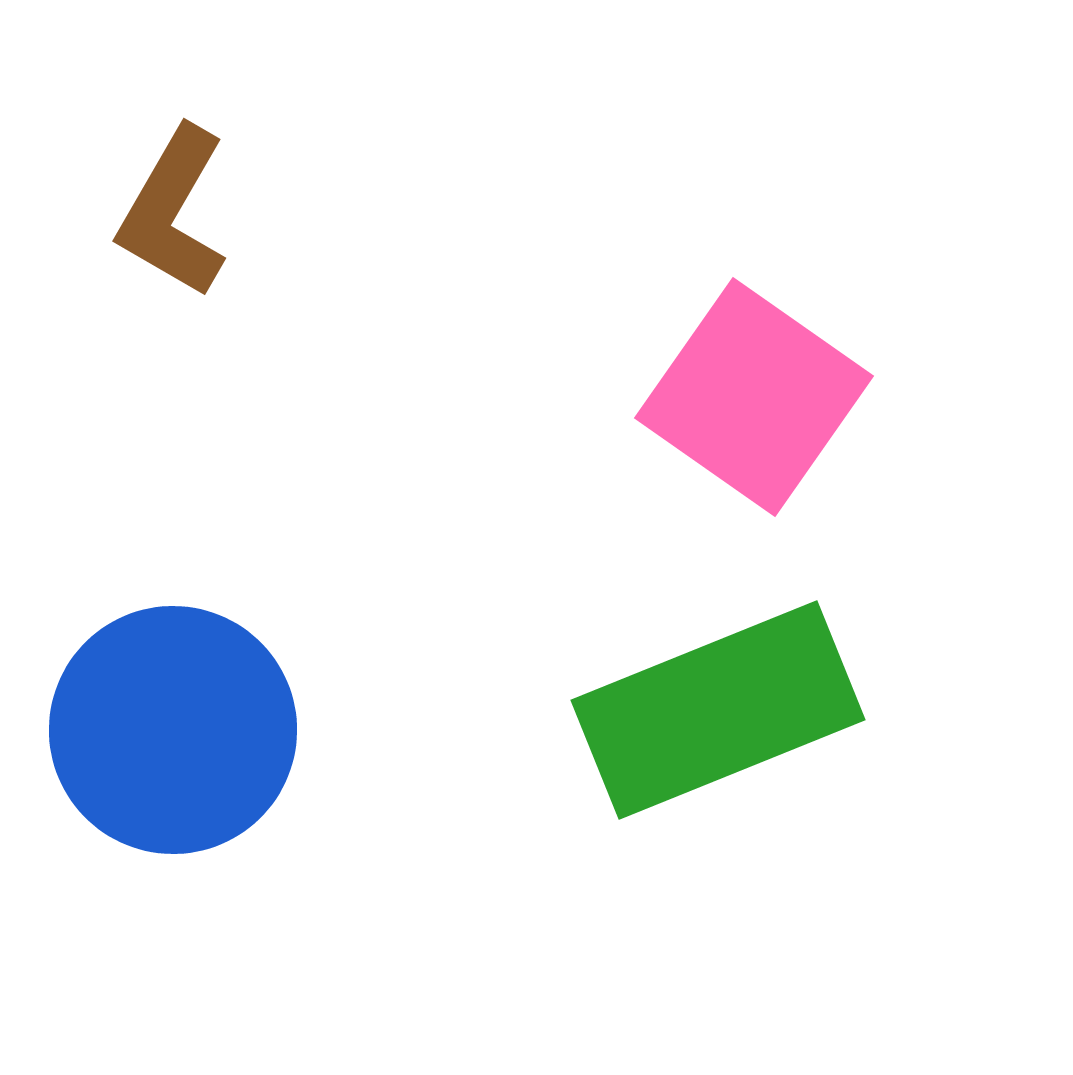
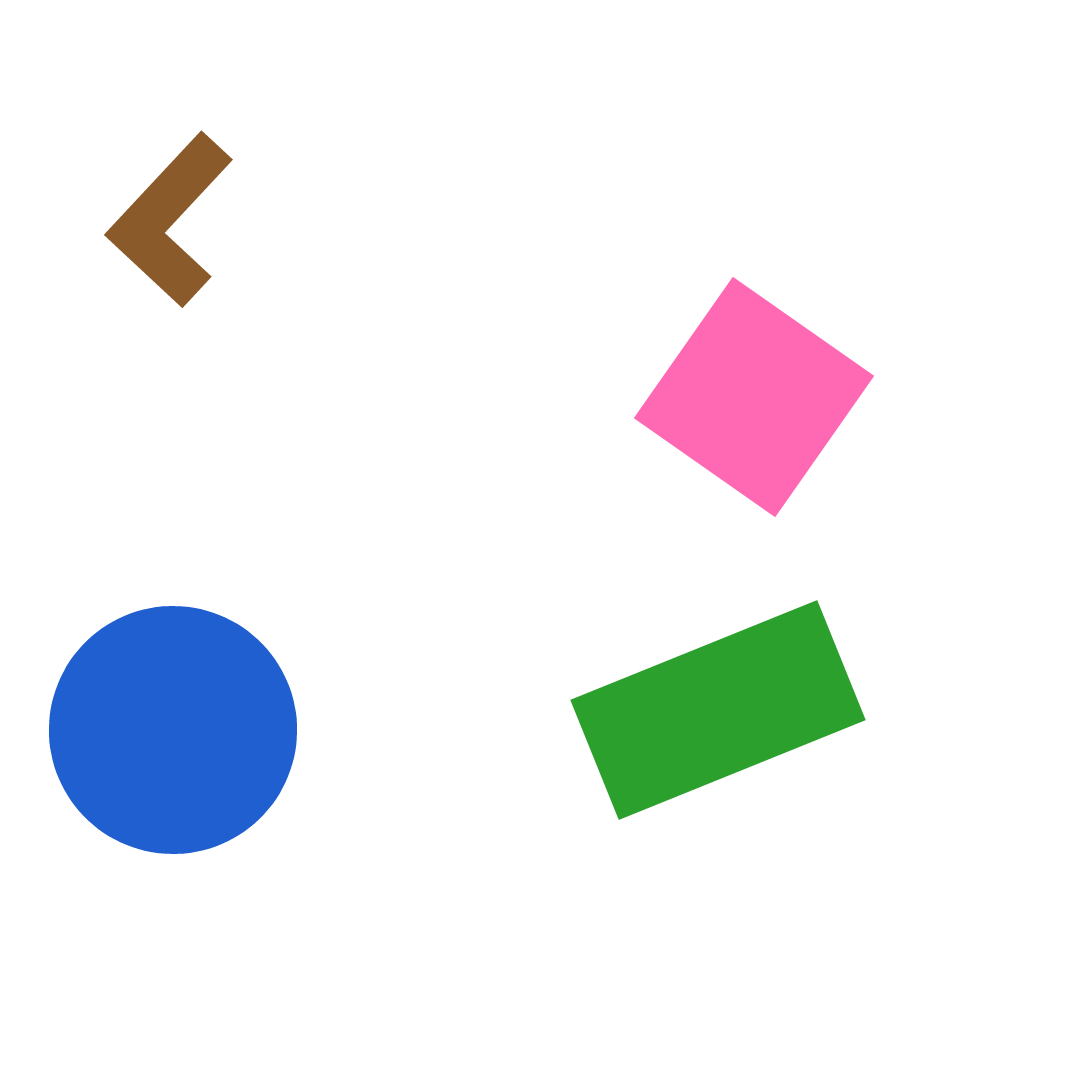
brown L-shape: moved 3 px left, 8 px down; rotated 13 degrees clockwise
